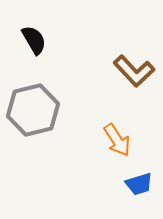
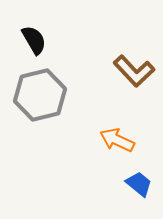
gray hexagon: moved 7 px right, 15 px up
orange arrow: rotated 148 degrees clockwise
blue trapezoid: rotated 124 degrees counterclockwise
